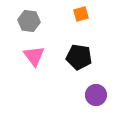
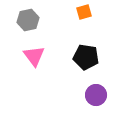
orange square: moved 3 px right, 2 px up
gray hexagon: moved 1 px left, 1 px up; rotated 20 degrees counterclockwise
black pentagon: moved 7 px right
